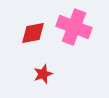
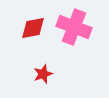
red diamond: moved 5 px up
